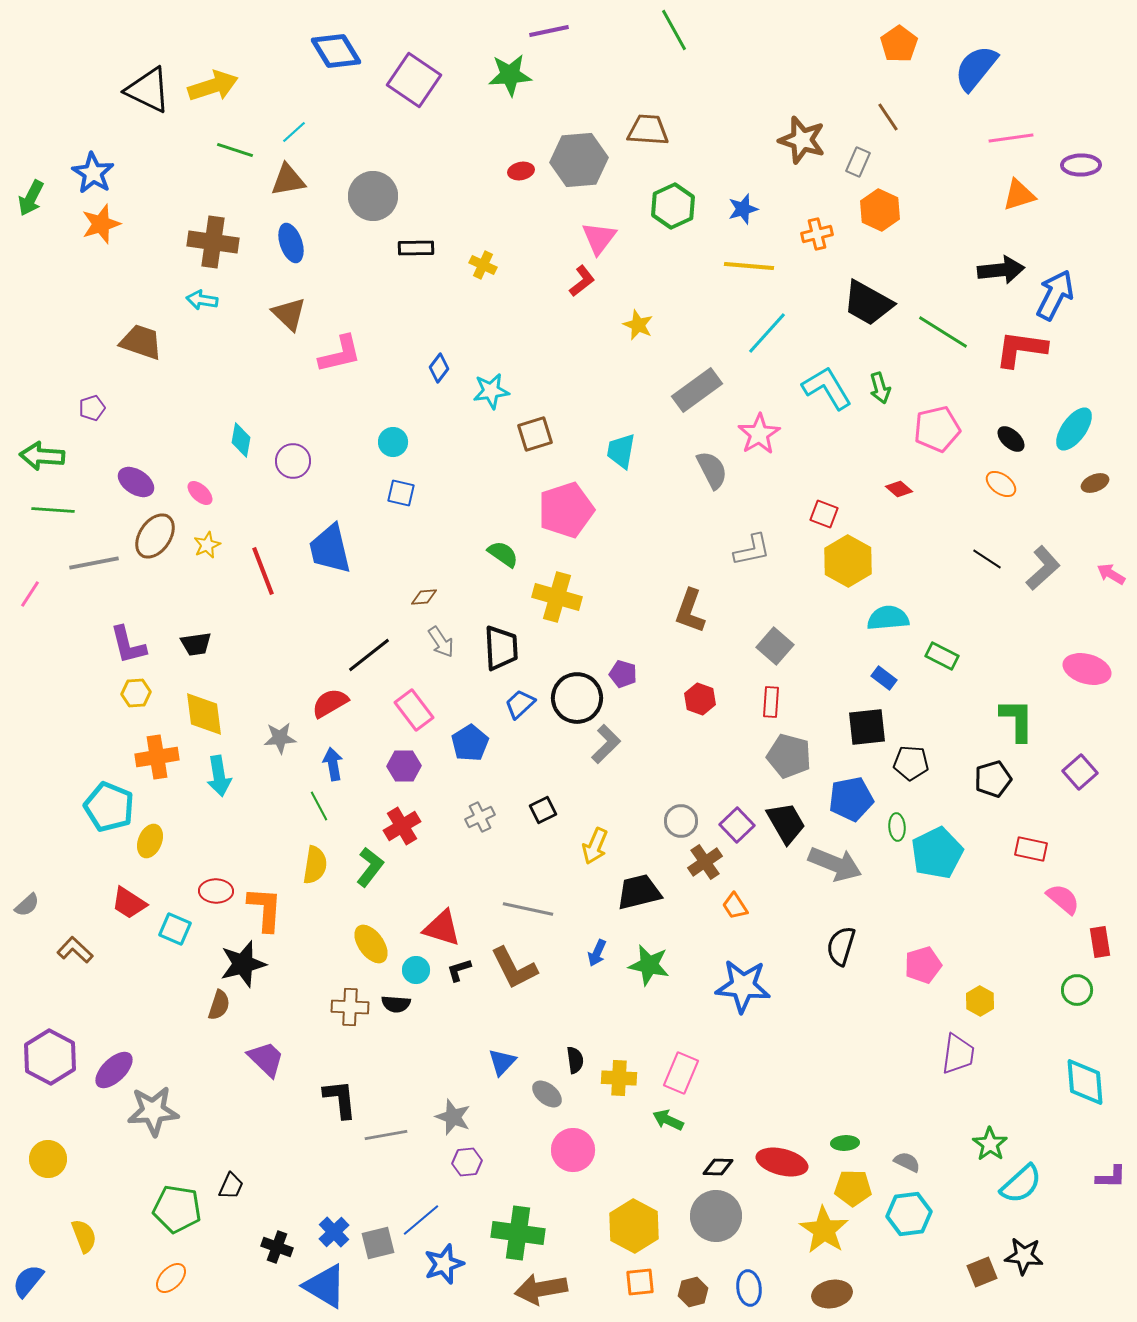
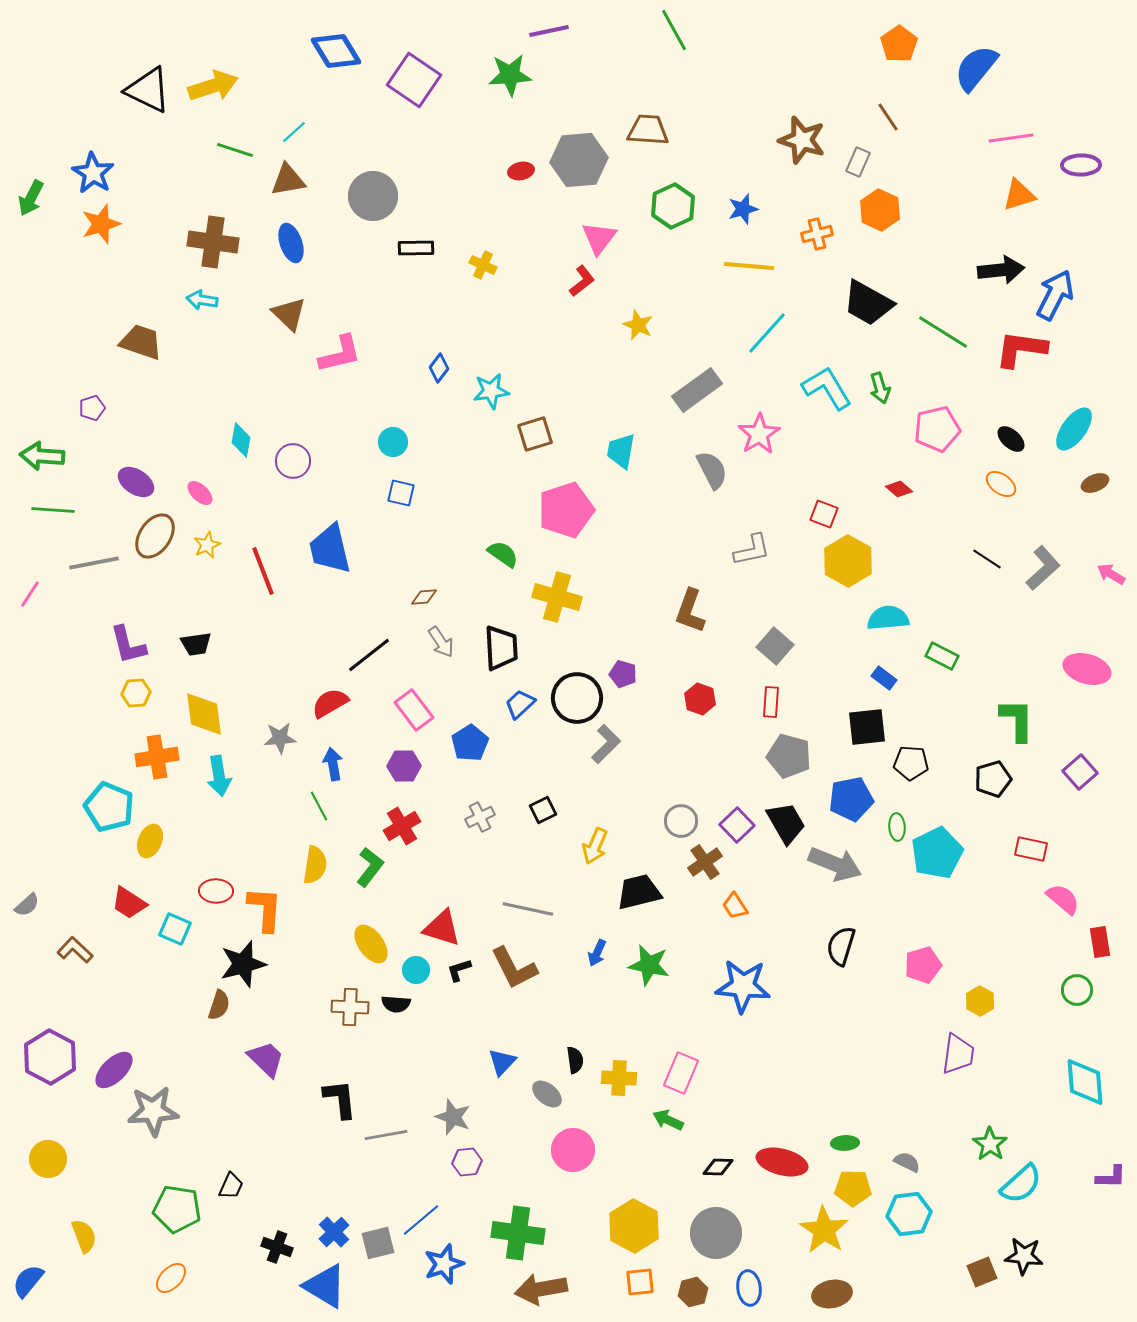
gray circle at (716, 1216): moved 17 px down
